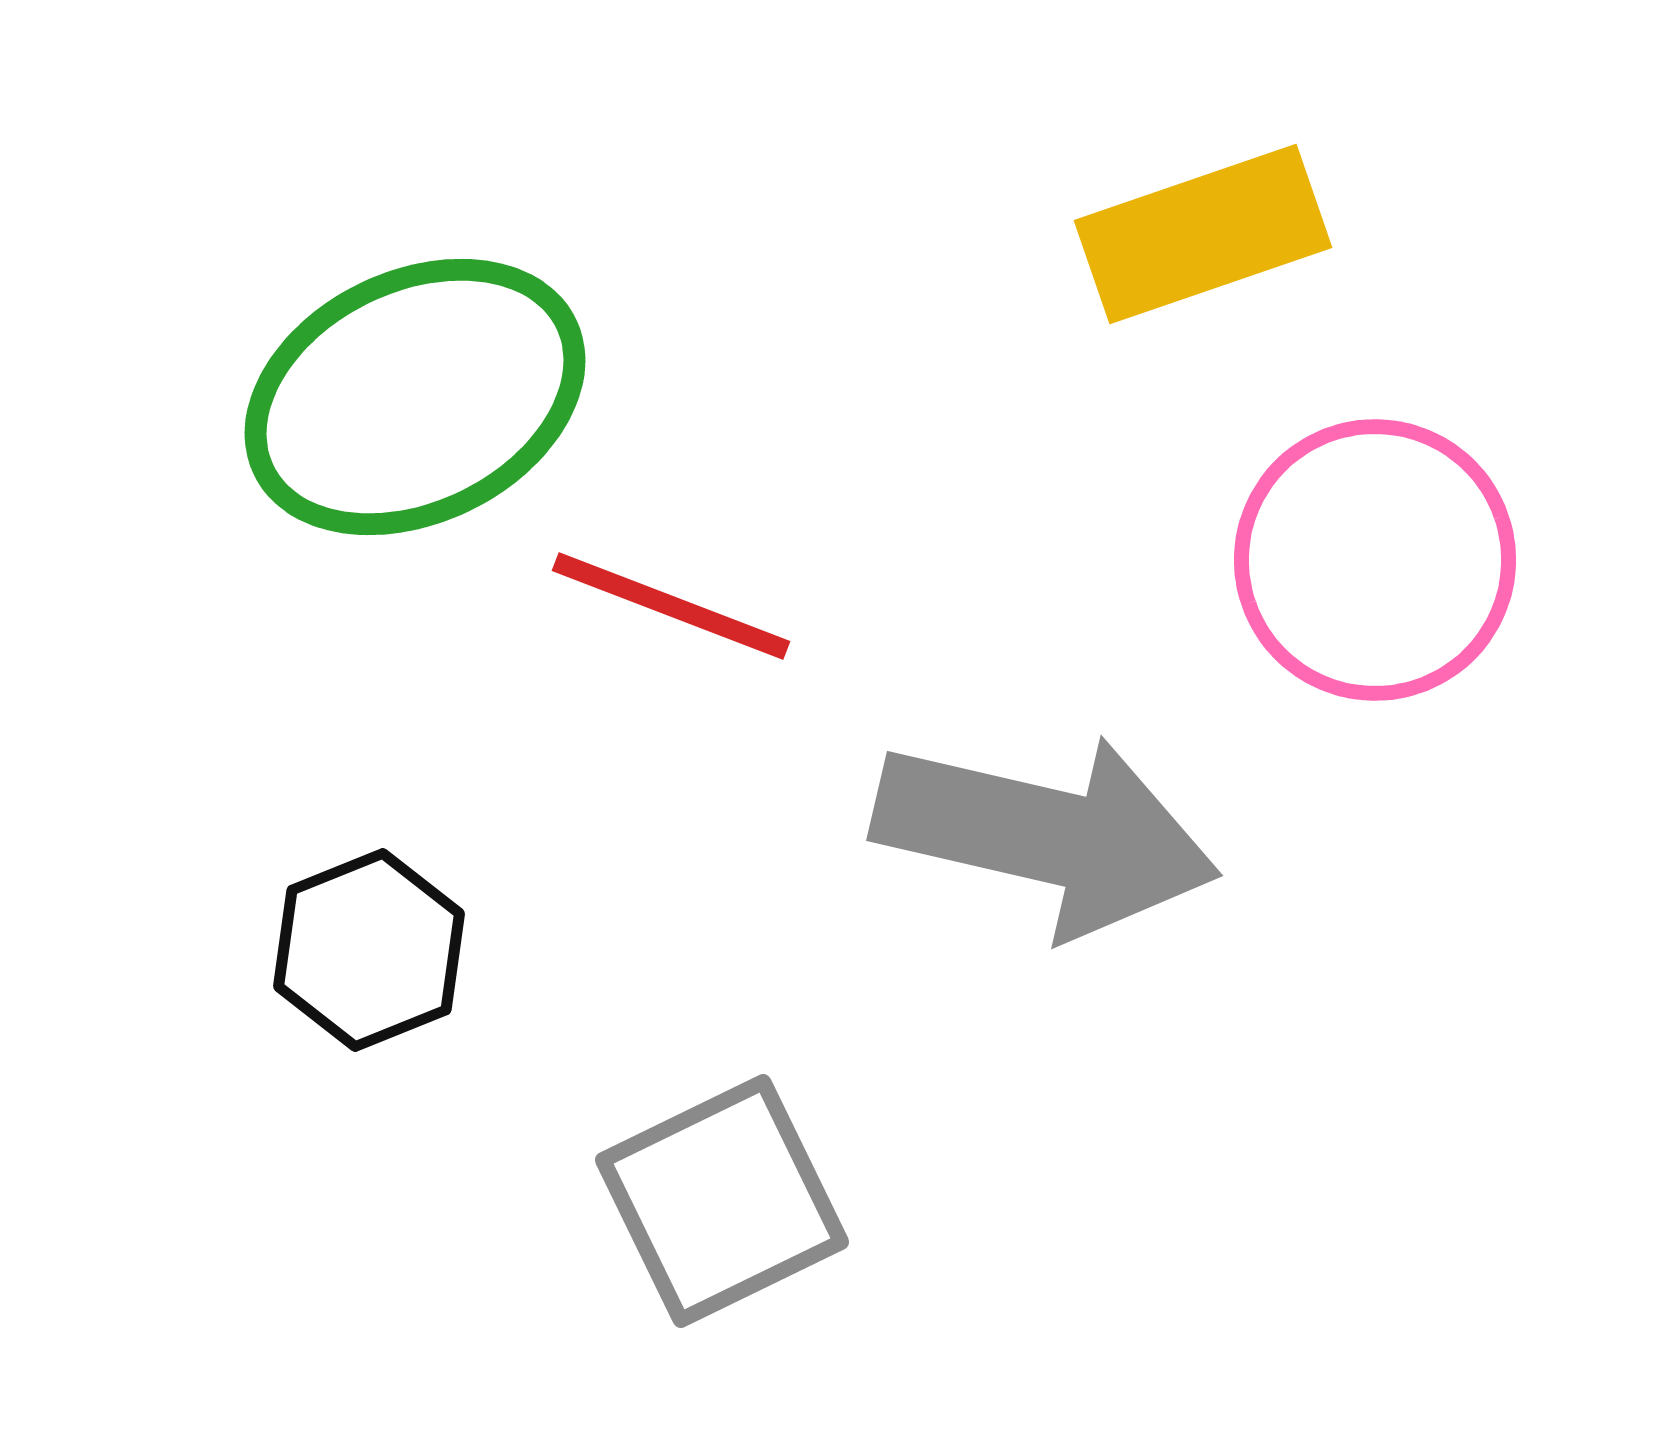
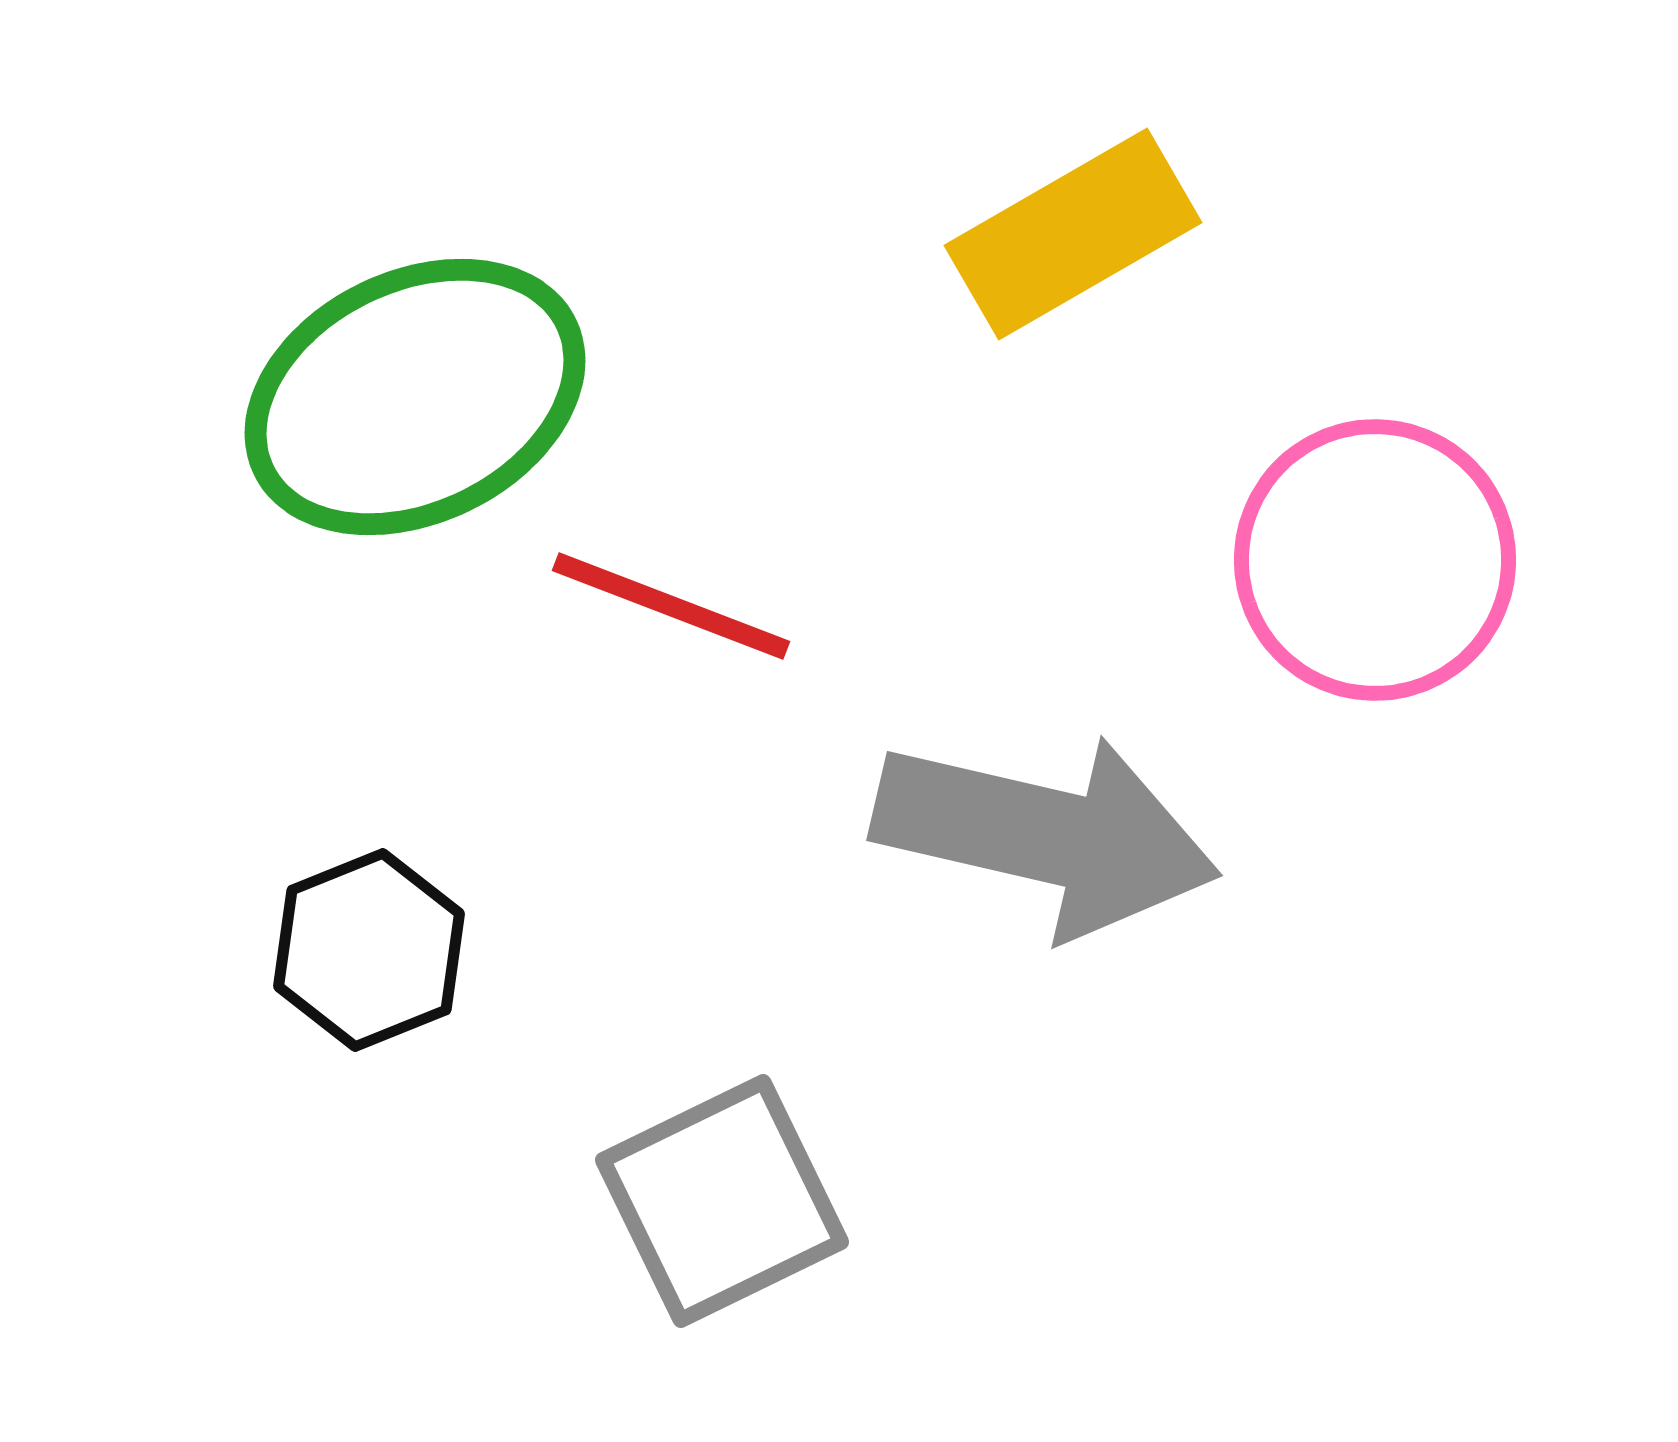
yellow rectangle: moved 130 px left; rotated 11 degrees counterclockwise
